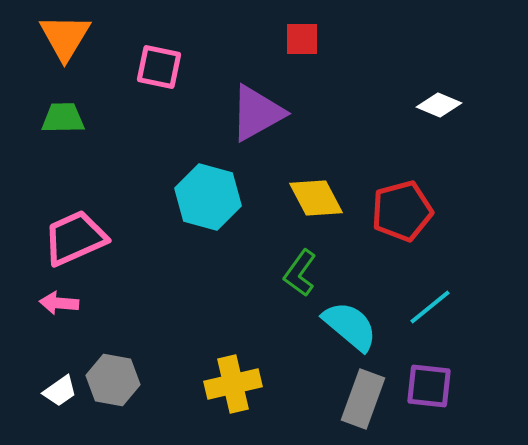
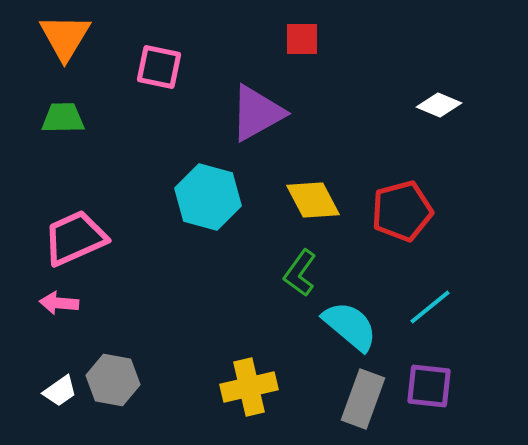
yellow diamond: moved 3 px left, 2 px down
yellow cross: moved 16 px right, 3 px down
